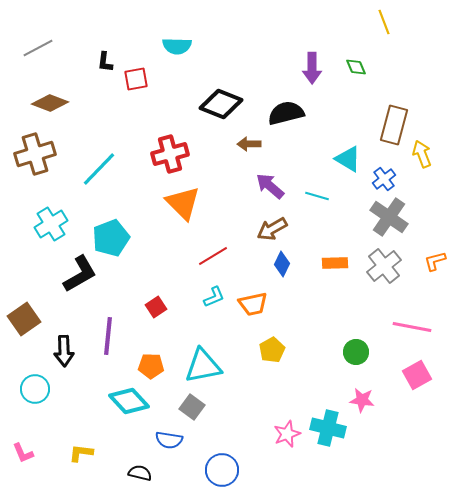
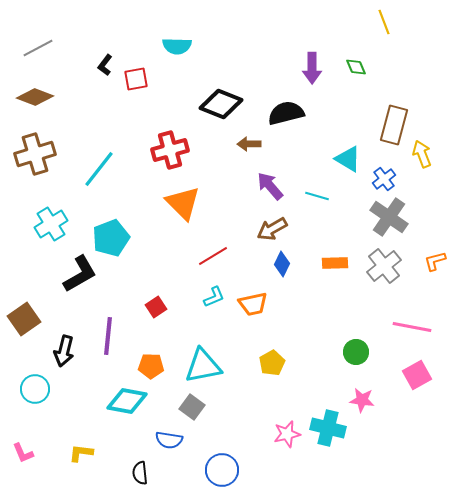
black L-shape at (105, 62): moved 3 px down; rotated 30 degrees clockwise
brown diamond at (50, 103): moved 15 px left, 6 px up
red cross at (170, 154): moved 4 px up
cyan line at (99, 169): rotated 6 degrees counterclockwise
purple arrow at (270, 186): rotated 8 degrees clockwise
yellow pentagon at (272, 350): moved 13 px down
black arrow at (64, 351): rotated 16 degrees clockwise
cyan diamond at (129, 401): moved 2 px left; rotated 36 degrees counterclockwise
pink star at (287, 434): rotated 8 degrees clockwise
black semicircle at (140, 473): rotated 110 degrees counterclockwise
